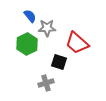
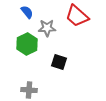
blue semicircle: moved 3 px left, 4 px up
red trapezoid: moved 27 px up
gray cross: moved 17 px left, 7 px down; rotated 21 degrees clockwise
